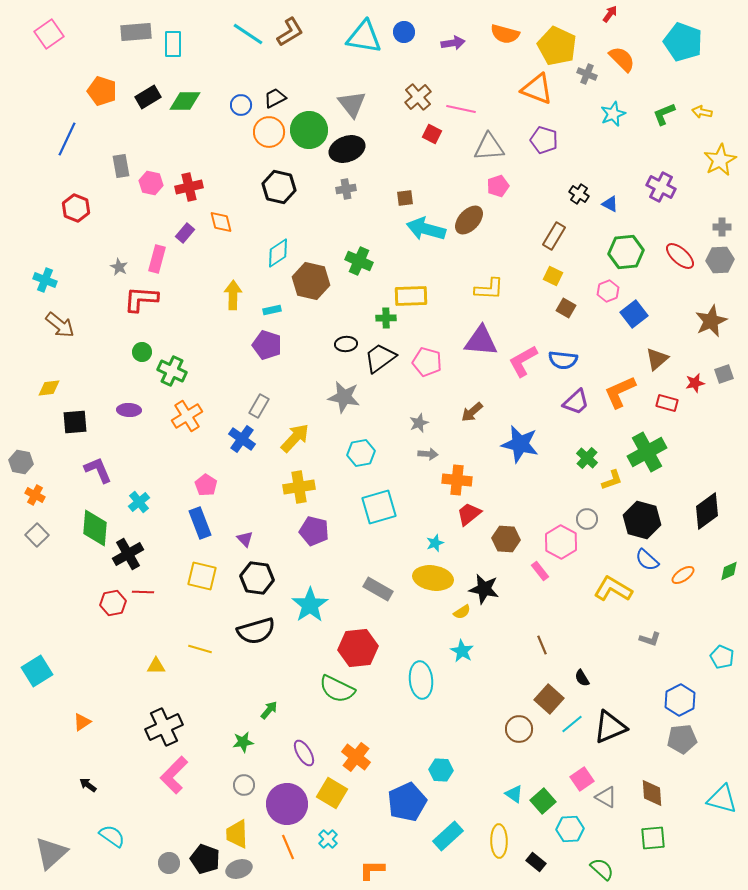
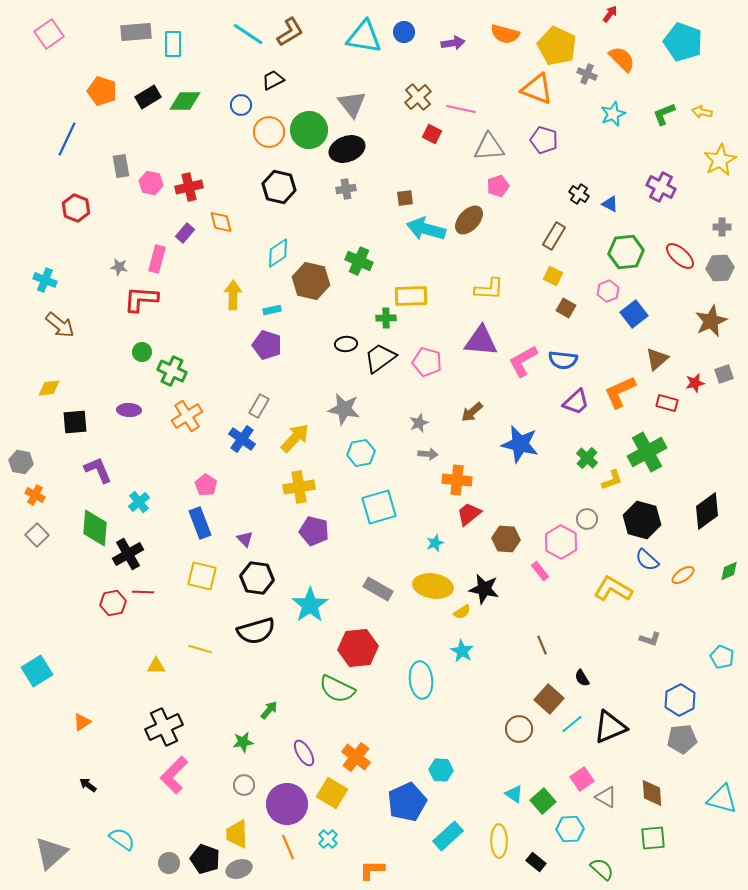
black trapezoid at (275, 98): moved 2 px left, 18 px up
gray hexagon at (720, 260): moved 8 px down
gray star at (119, 267): rotated 18 degrees counterclockwise
gray star at (344, 397): moved 12 px down
yellow ellipse at (433, 578): moved 8 px down
cyan semicircle at (112, 836): moved 10 px right, 3 px down
